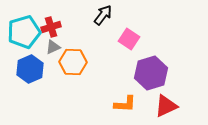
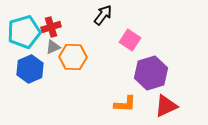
pink square: moved 1 px right, 1 px down
orange hexagon: moved 5 px up
